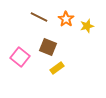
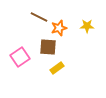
orange star: moved 7 px left, 9 px down; rotated 21 degrees clockwise
yellow star: rotated 16 degrees clockwise
brown square: rotated 18 degrees counterclockwise
pink square: rotated 18 degrees clockwise
